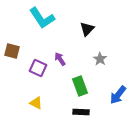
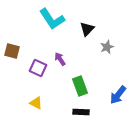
cyan L-shape: moved 10 px right, 1 px down
gray star: moved 7 px right, 12 px up; rotated 16 degrees clockwise
